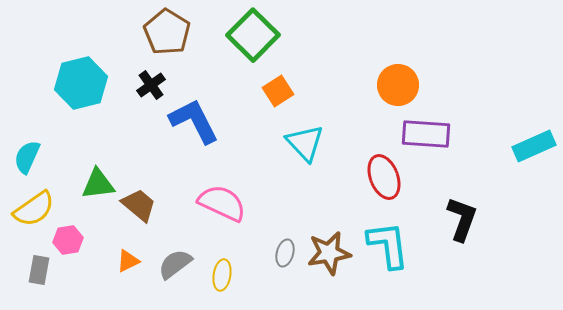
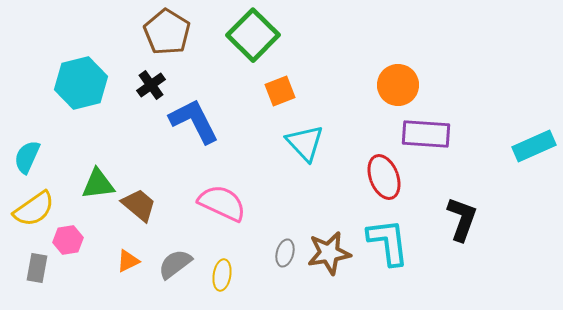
orange square: moved 2 px right; rotated 12 degrees clockwise
cyan L-shape: moved 3 px up
gray rectangle: moved 2 px left, 2 px up
